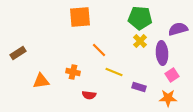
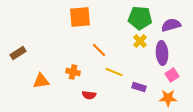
purple semicircle: moved 7 px left, 4 px up
